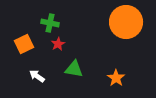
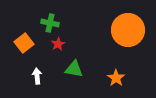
orange circle: moved 2 px right, 8 px down
orange square: moved 1 px up; rotated 12 degrees counterclockwise
white arrow: rotated 49 degrees clockwise
